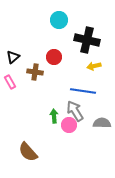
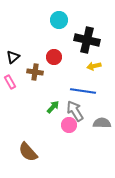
green arrow: moved 1 px left, 9 px up; rotated 48 degrees clockwise
